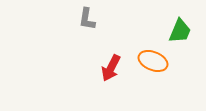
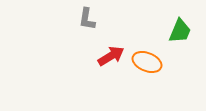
orange ellipse: moved 6 px left, 1 px down
red arrow: moved 12 px up; rotated 148 degrees counterclockwise
